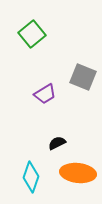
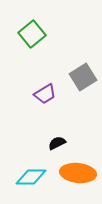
gray square: rotated 36 degrees clockwise
cyan diamond: rotated 72 degrees clockwise
